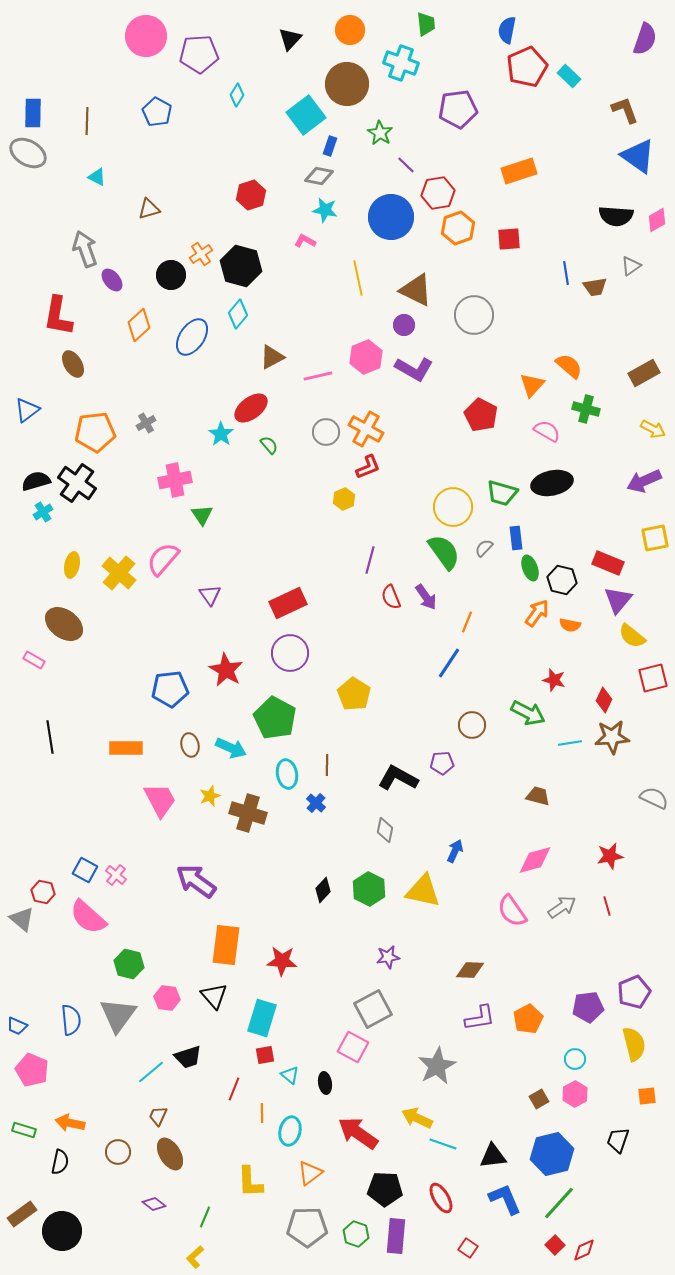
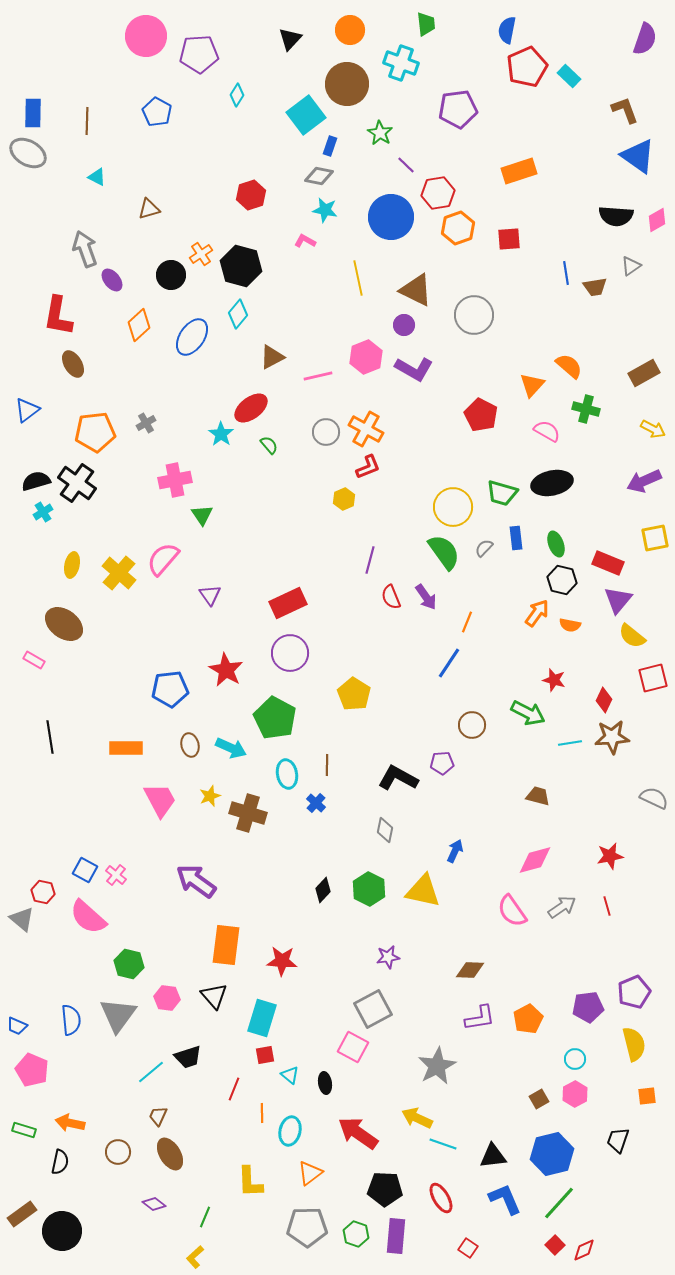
green ellipse at (530, 568): moved 26 px right, 24 px up
